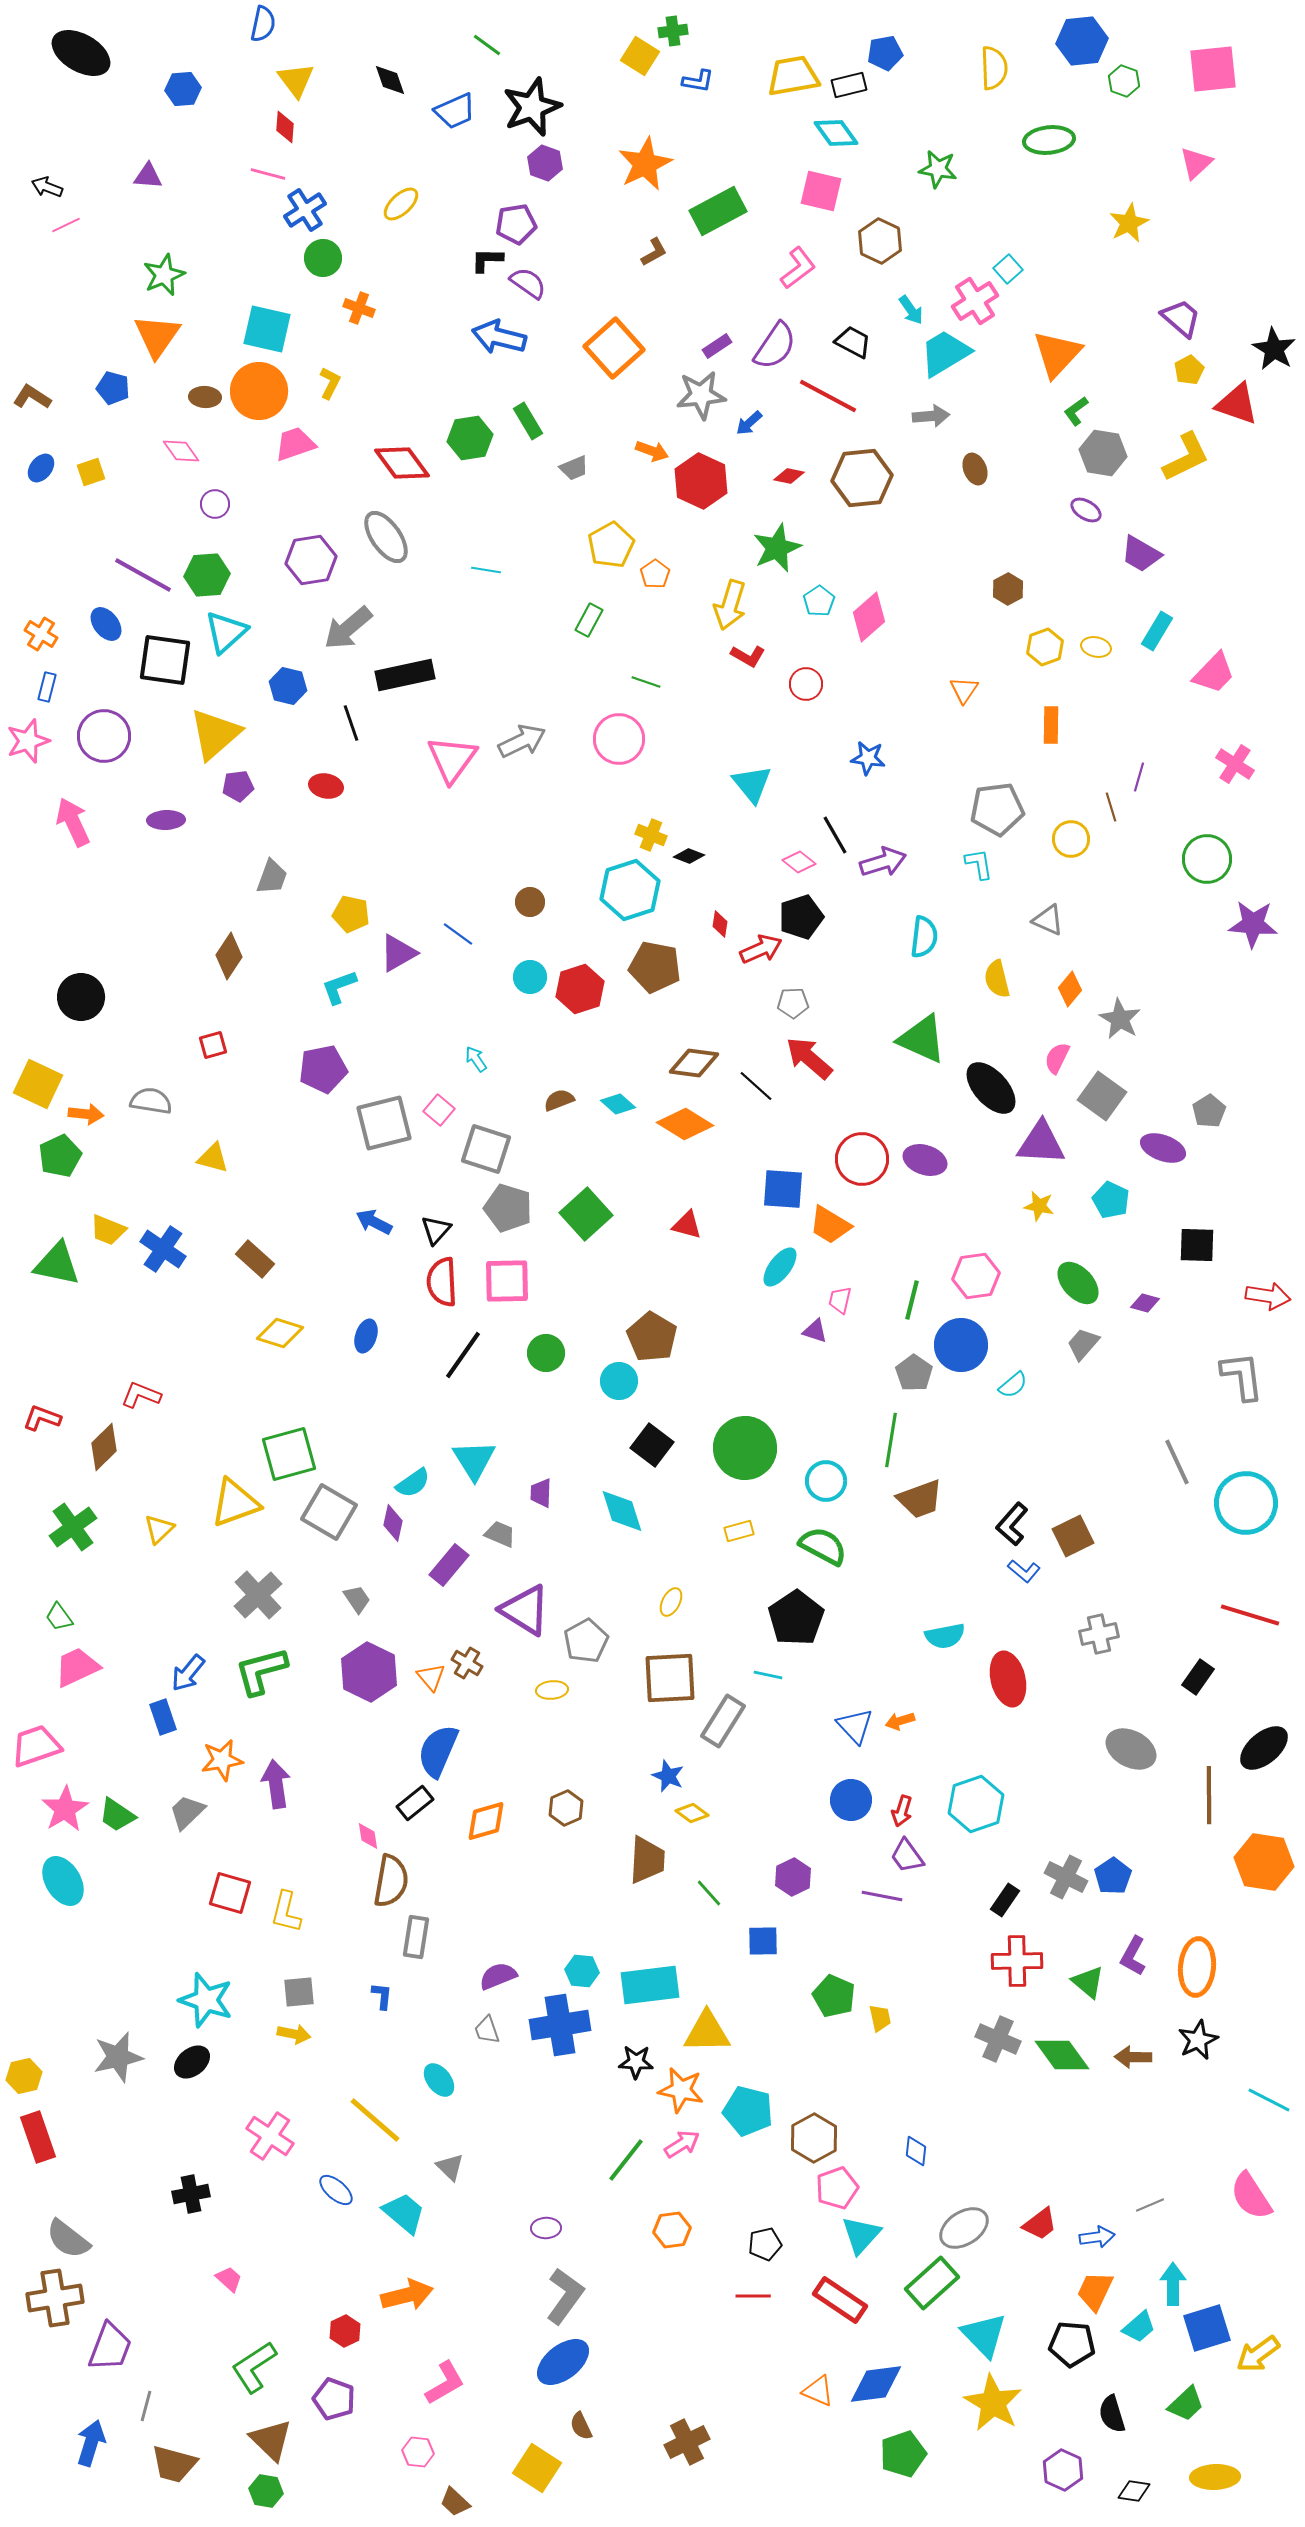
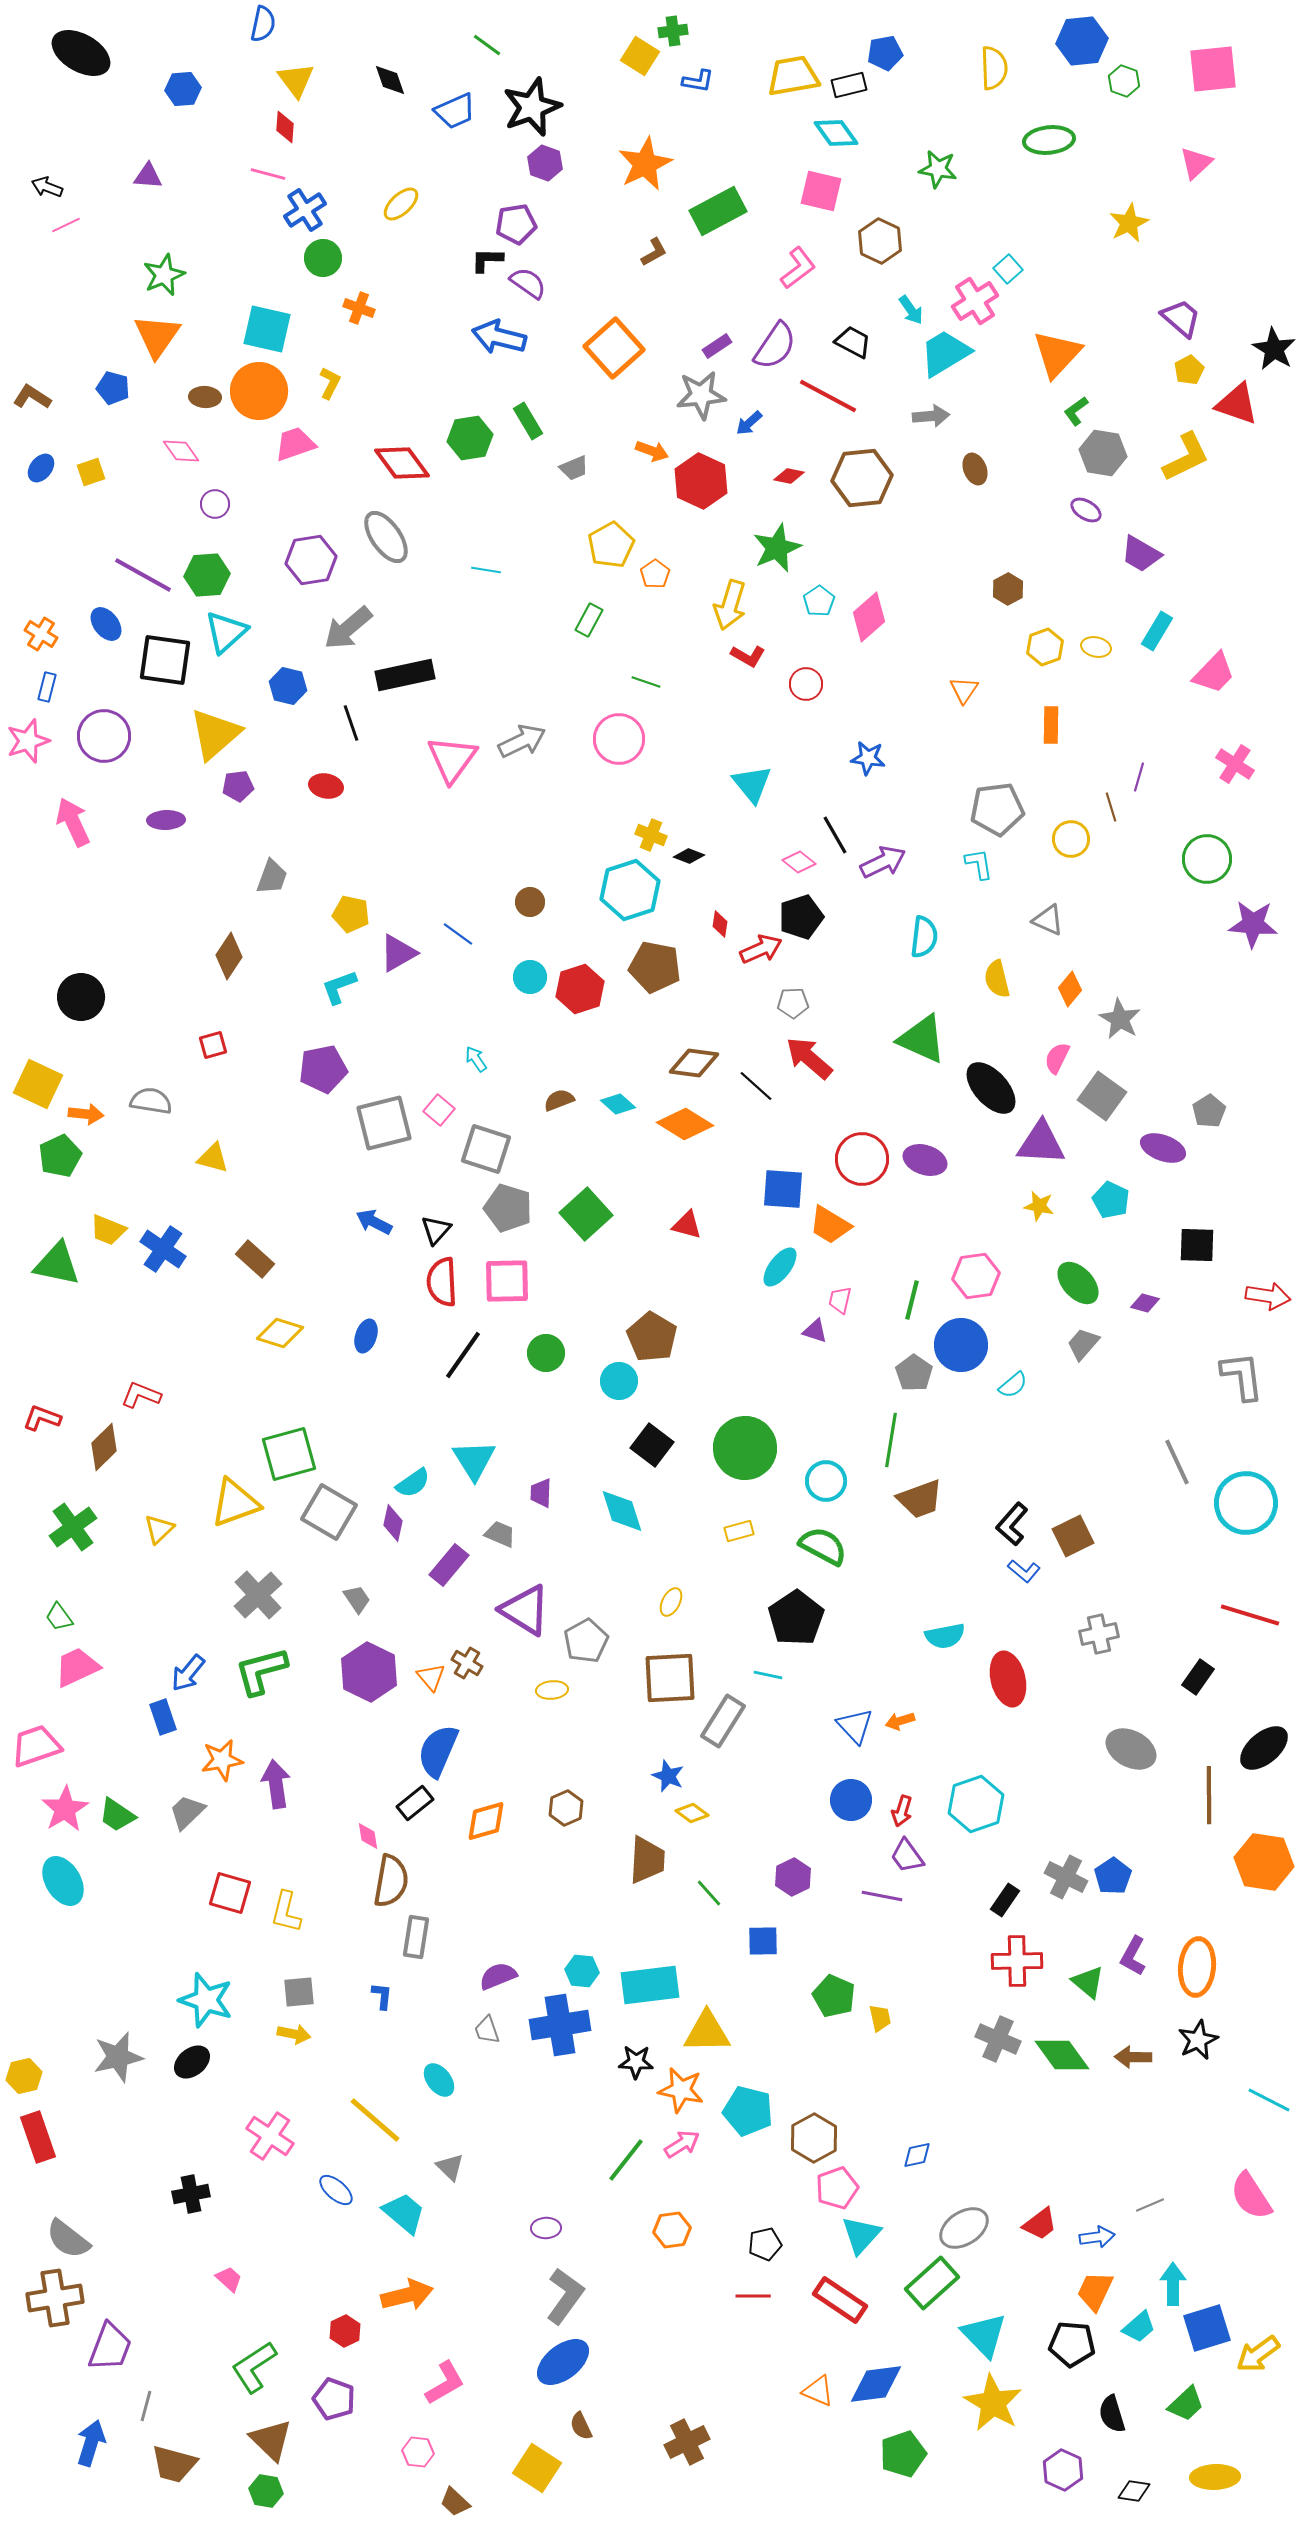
purple arrow at (883, 862): rotated 9 degrees counterclockwise
blue diamond at (916, 2151): moved 1 px right, 4 px down; rotated 72 degrees clockwise
